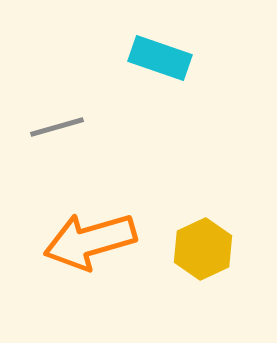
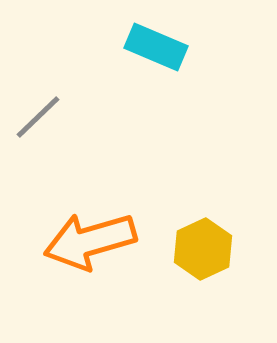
cyan rectangle: moved 4 px left, 11 px up; rotated 4 degrees clockwise
gray line: moved 19 px left, 10 px up; rotated 28 degrees counterclockwise
